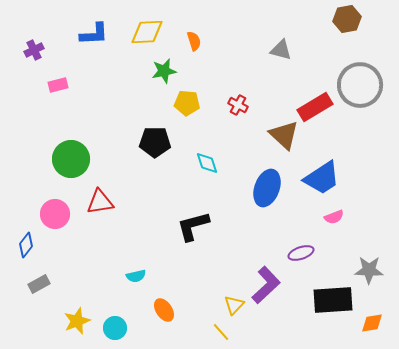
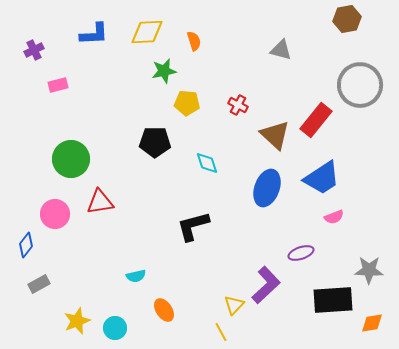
red rectangle: moved 1 px right, 13 px down; rotated 20 degrees counterclockwise
brown triangle: moved 9 px left
yellow line: rotated 12 degrees clockwise
